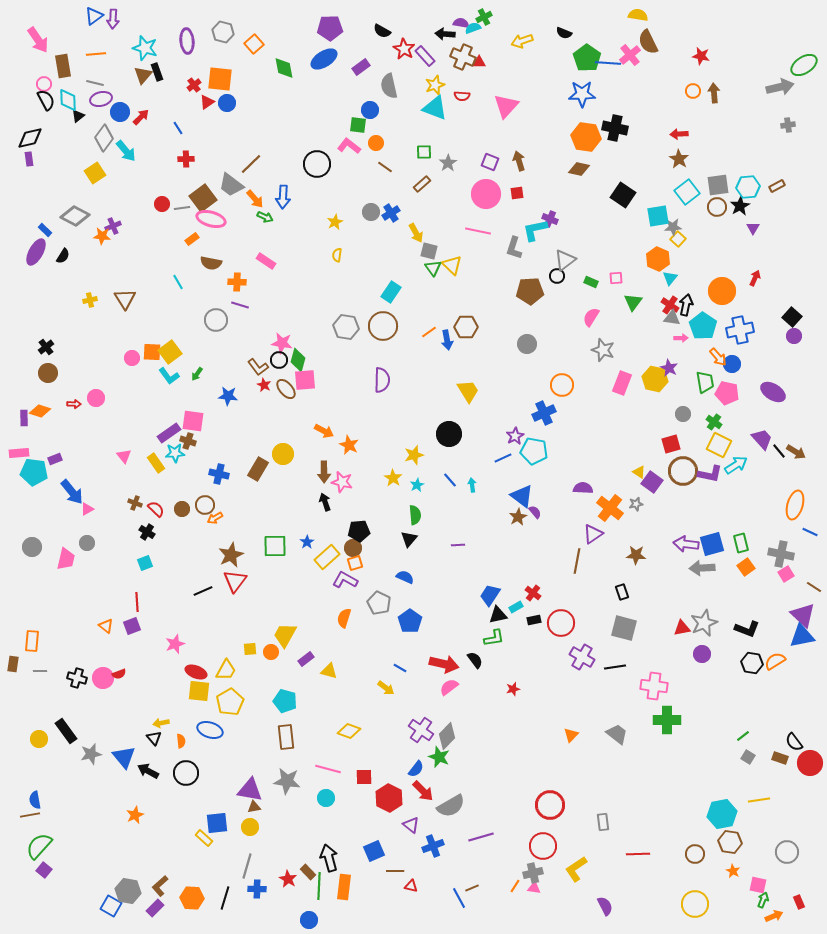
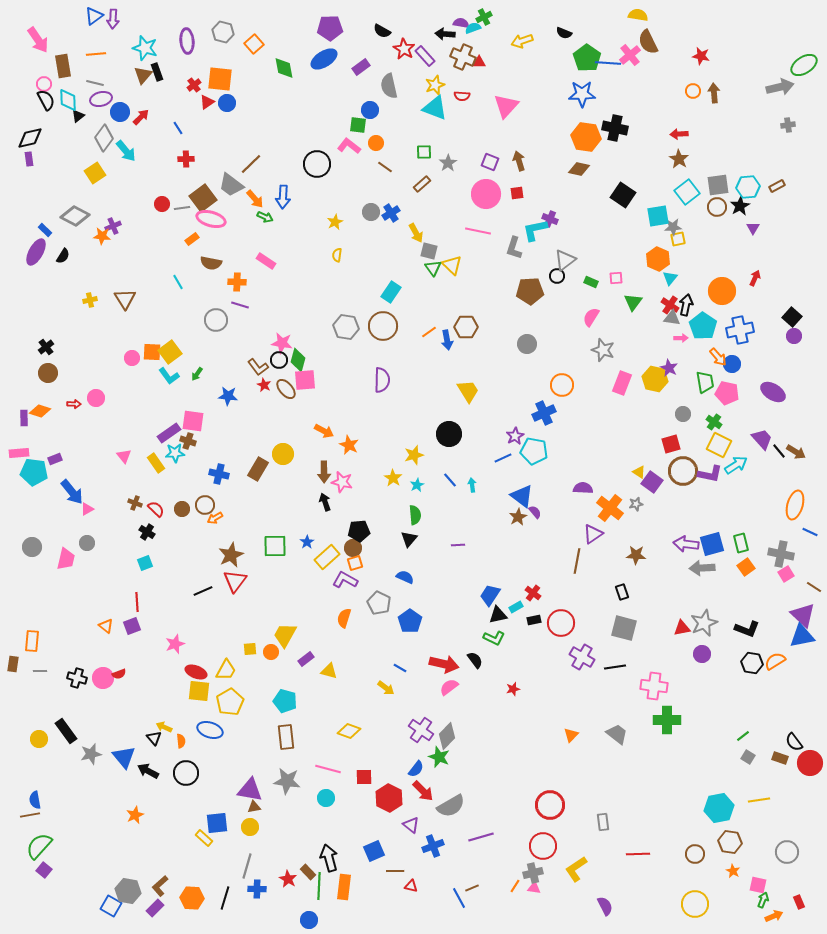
yellow square at (678, 239): rotated 35 degrees clockwise
green L-shape at (494, 638): rotated 35 degrees clockwise
yellow arrow at (161, 723): moved 3 px right, 4 px down; rotated 35 degrees clockwise
cyan hexagon at (722, 814): moved 3 px left, 6 px up
